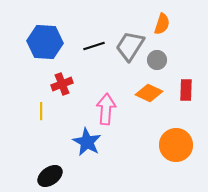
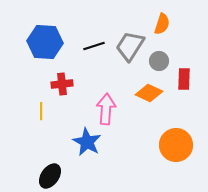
gray circle: moved 2 px right, 1 px down
red cross: rotated 15 degrees clockwise
red rectangle: moved 2 px left, 11 px up
black ellipse: rotated 20 degrees counterclockwise
